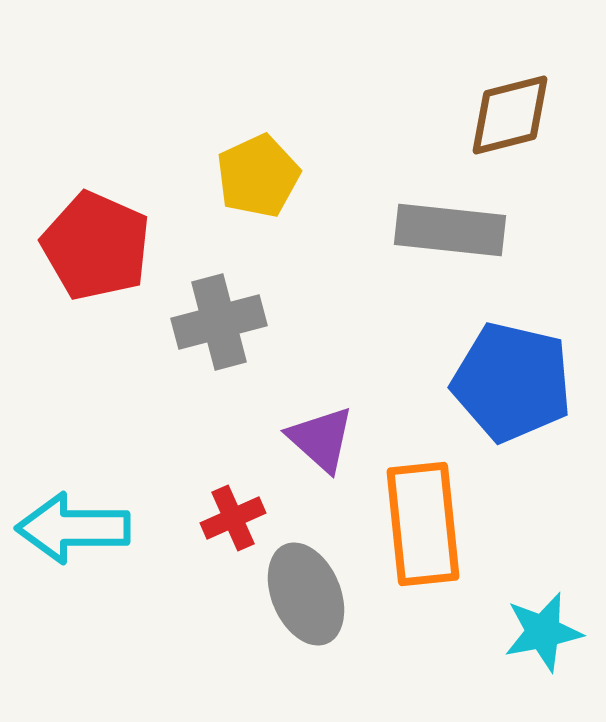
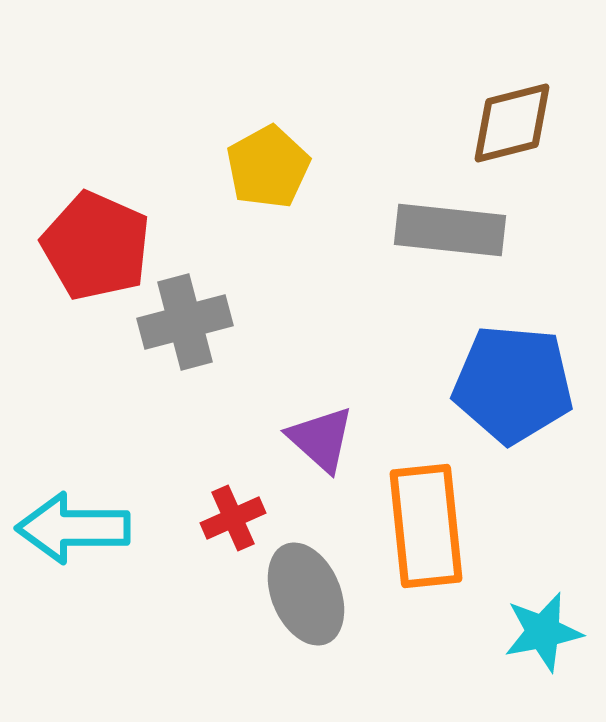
brown diamond: moved 2 px right, 8 px down
yellow pentagon: moved 10 px right, 9 px up; rotated 4 degrees counterclockwise
gray cross: moved 34 px left
blue pentagon: moved 1 px right, 2 px down; rotated 8 degrees counterclockwise
orange rectangle: moved 3 px right, 2 px down
